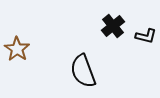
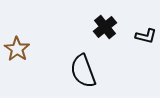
black cross: moved 8 px left, 1 px down
